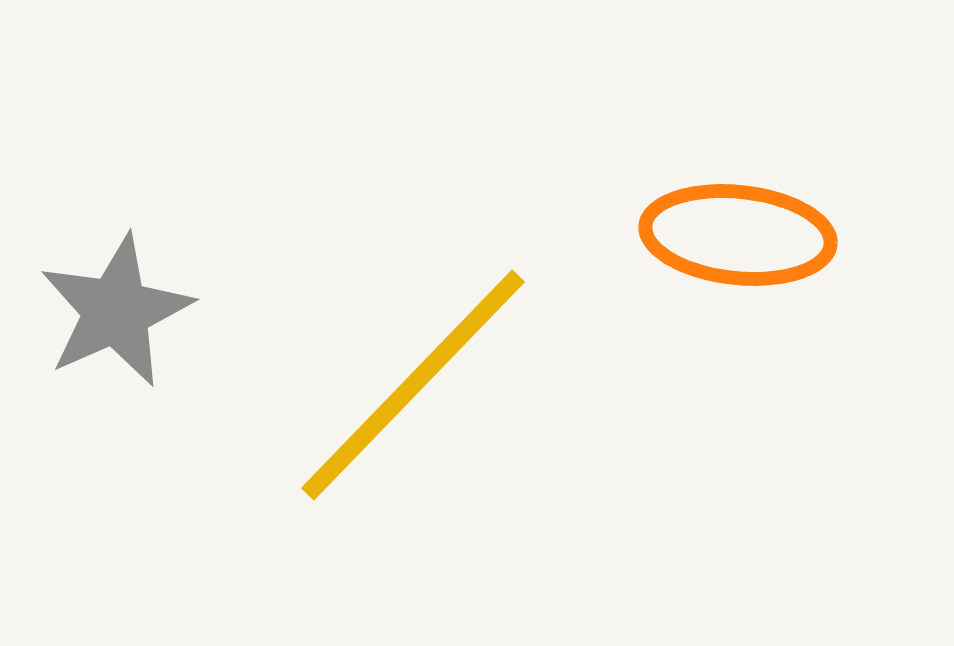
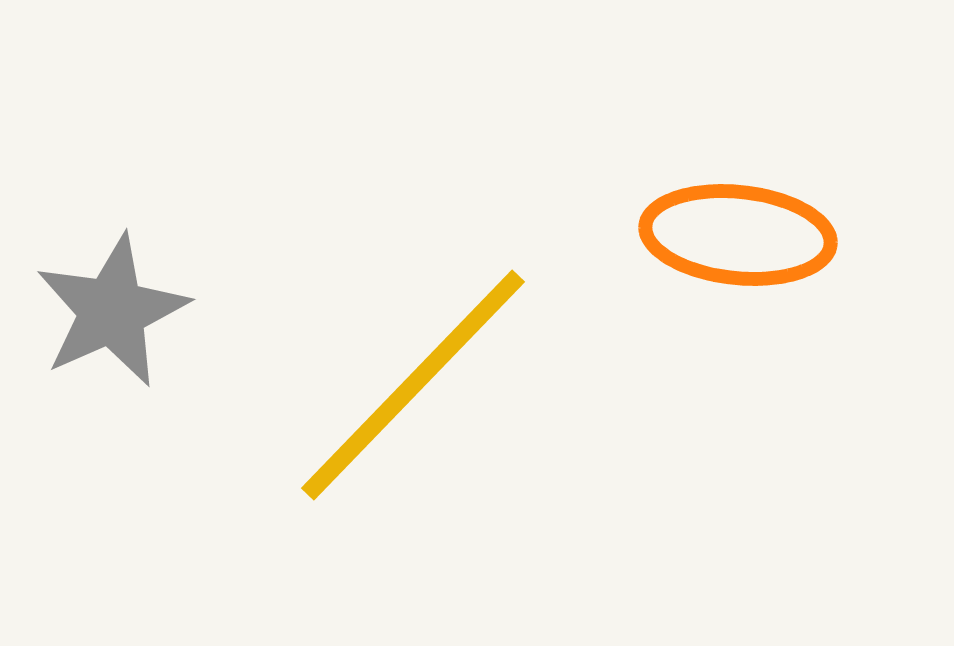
gray star: moved 4 px left
